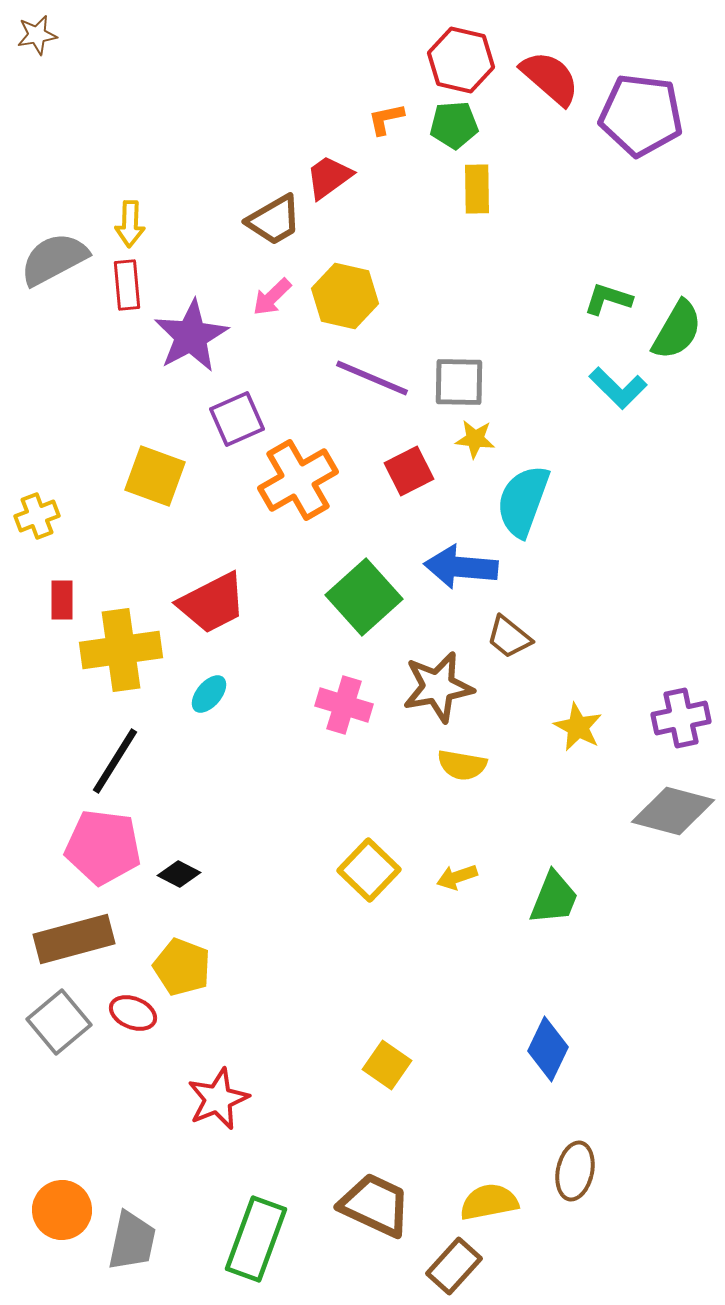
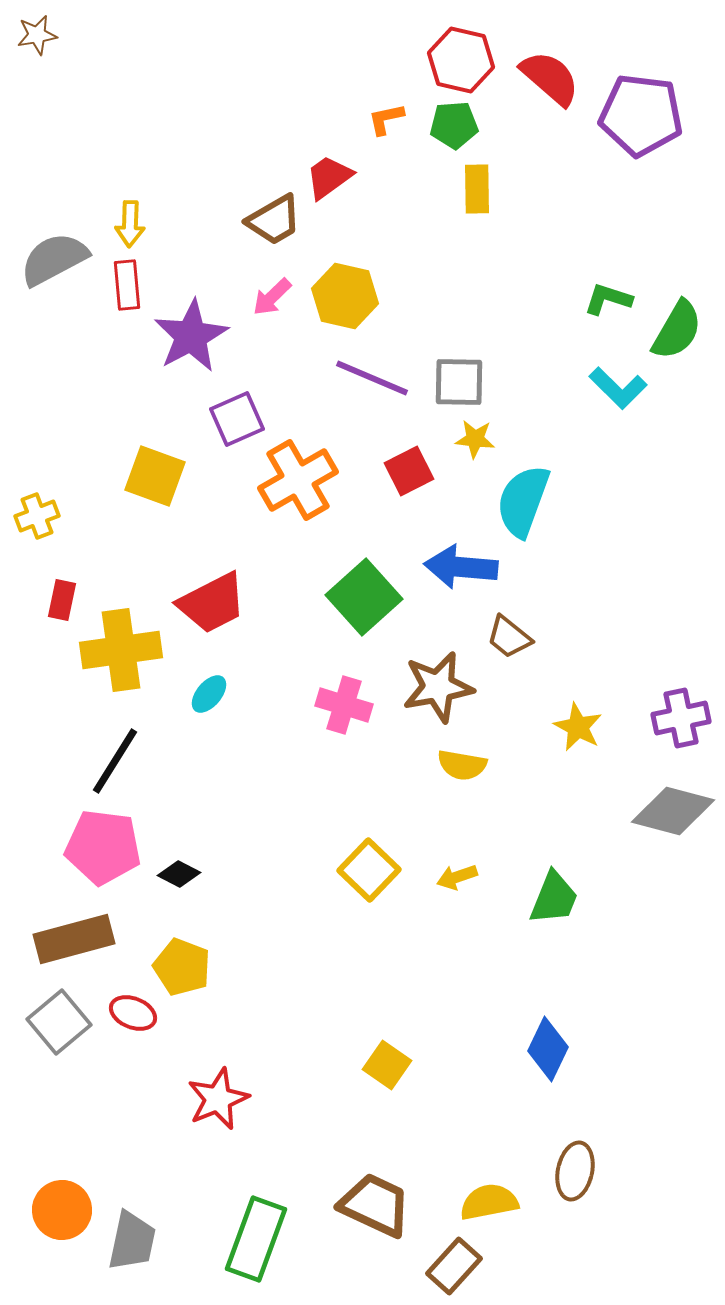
red rectangle at (62, 600): rotated 12 degrees clockwise
